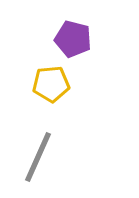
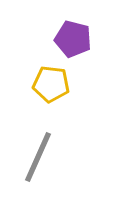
yellow pentagon: rotated 12 degrees clockwise
